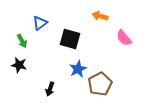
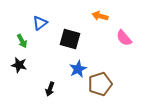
brown pentagon: rotated 10 degrees clockwise
